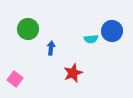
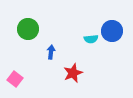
blue arrow: moved 4 px down
